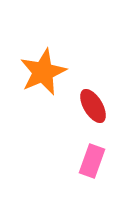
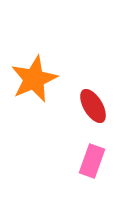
orange star: moved 9 px left, 7 px down
